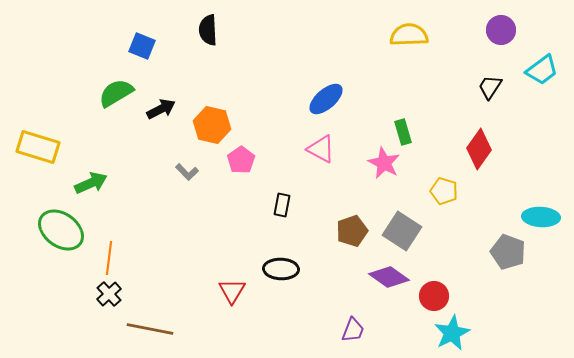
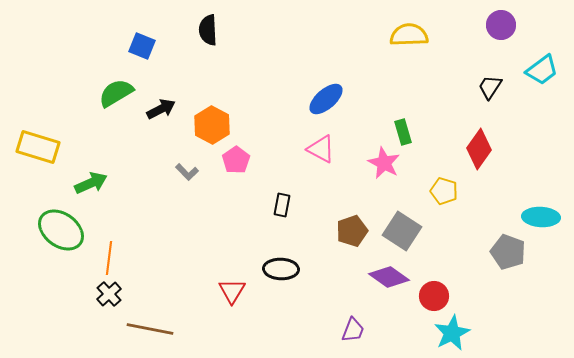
purple circle: moved 5 px up
orange hexagon: rotated 15 degrees clockwise
pink pentagon: moved 5 px left
